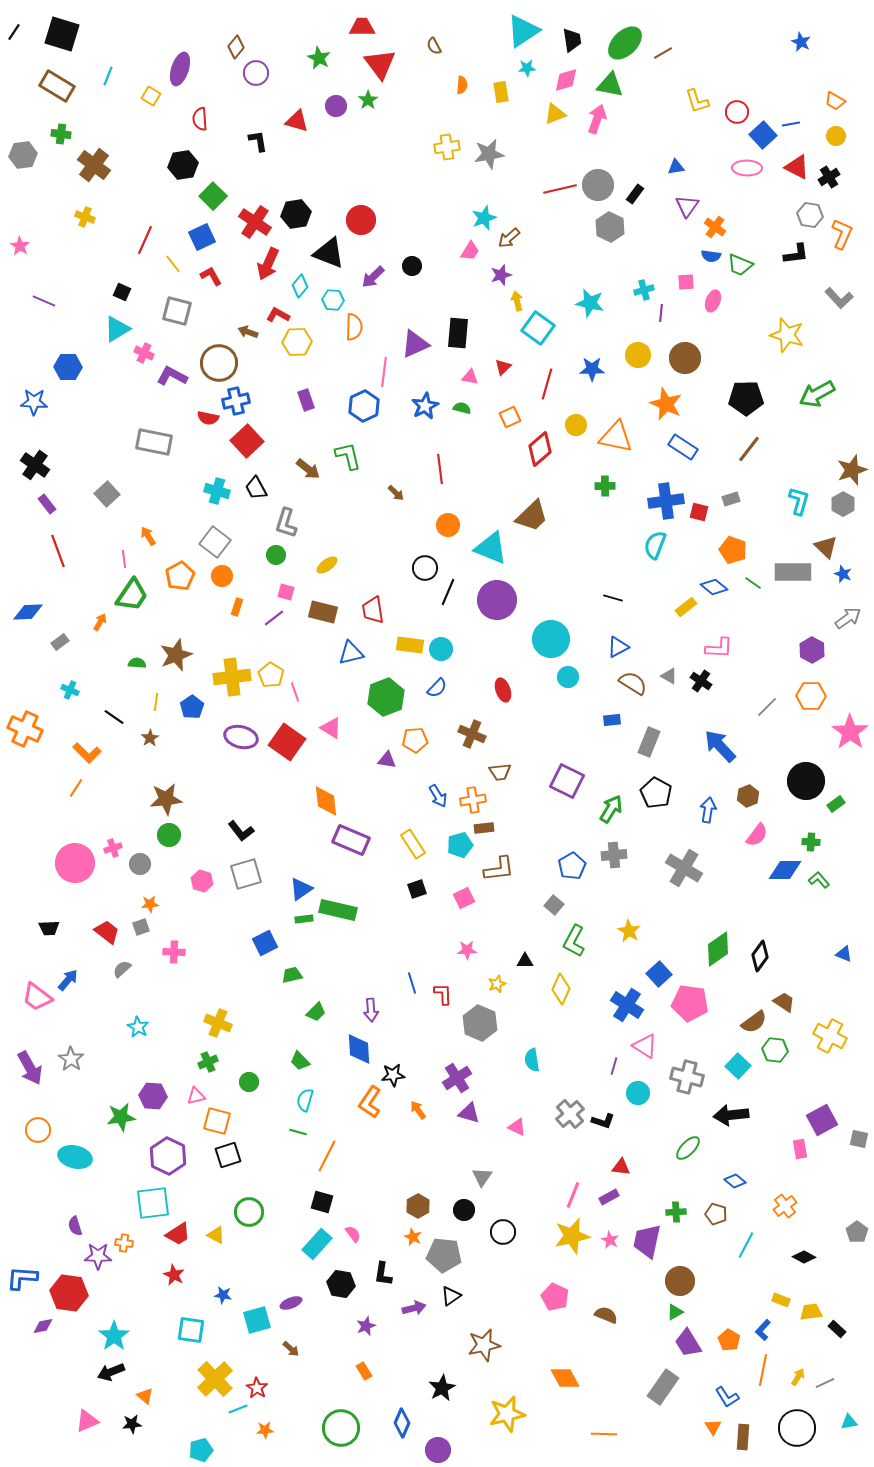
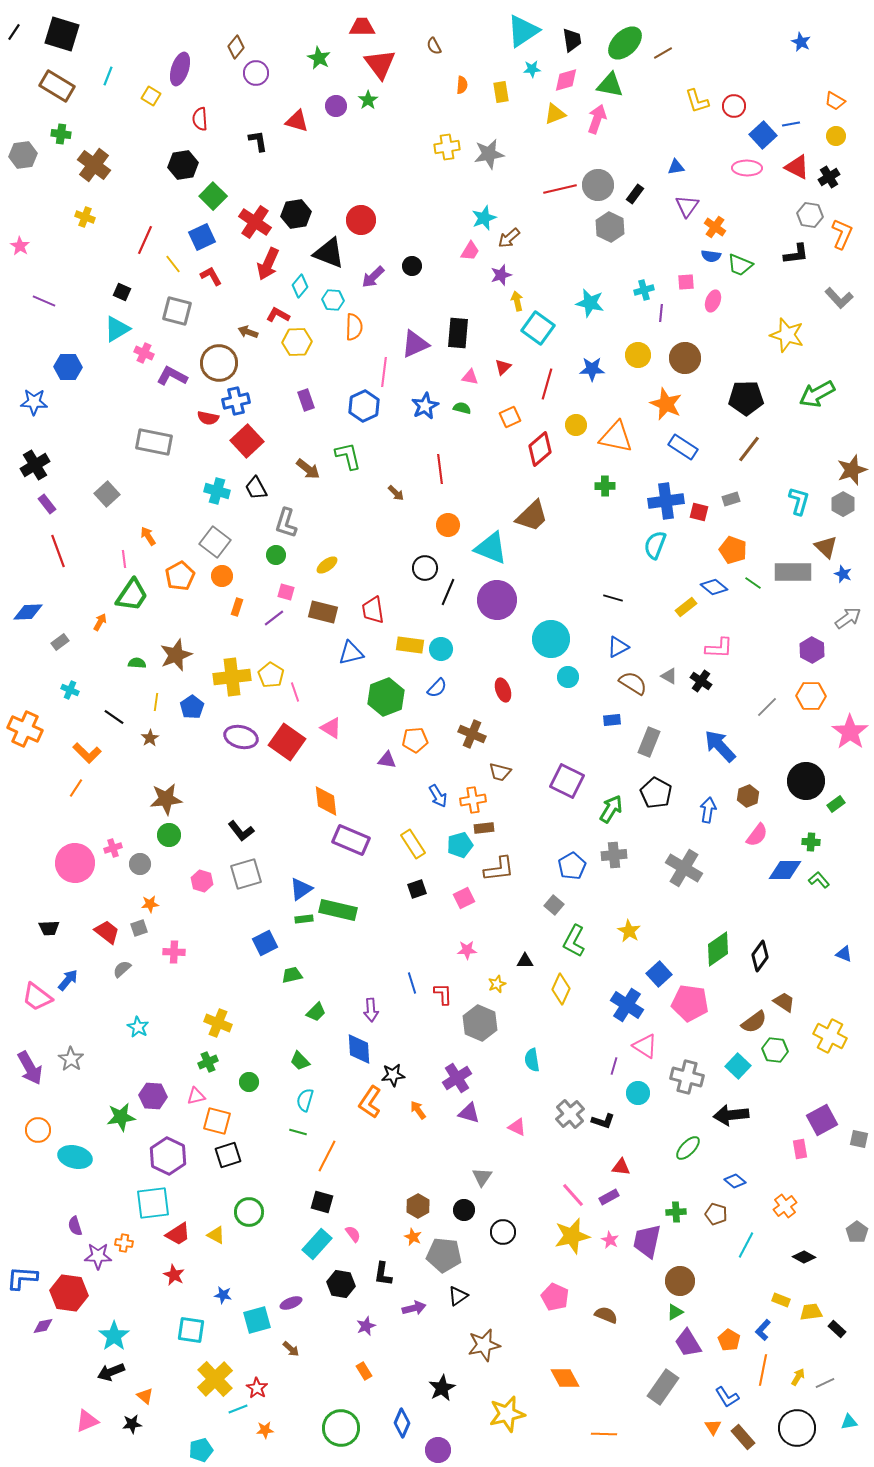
cyan star at (527, 68): moved 5 px right, 1 px down
red circle at (737, 112): moved 3 px left, 6 px up
black cross at (35, 465): rotated 24 degrees clockwise
brown trapezoid at (500, 772): rotated 20 degrees clockwise
gray square at (141, 927): moved 2 px left, 1 px down
pink line at (573, 1195): rotated 64 degrees counterclockwise
black triangle at (451, 1296): moved 7 px right
brown rectangle at (743, 1437): rotated 45 degrees counterclockwise
